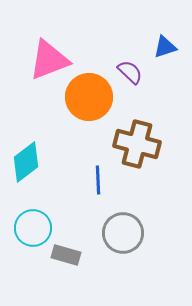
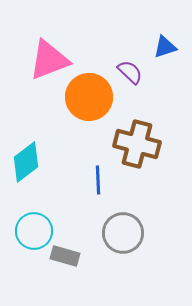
cyan circle: moved 1 px right, 3 px down
gray rectangle: moved 1 px left, 1 px down
